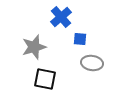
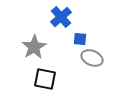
gray star: rotated 15 degrees counterclockwise
gray ellipse: moved 5 px up; rotated 15 degrees clockwise
